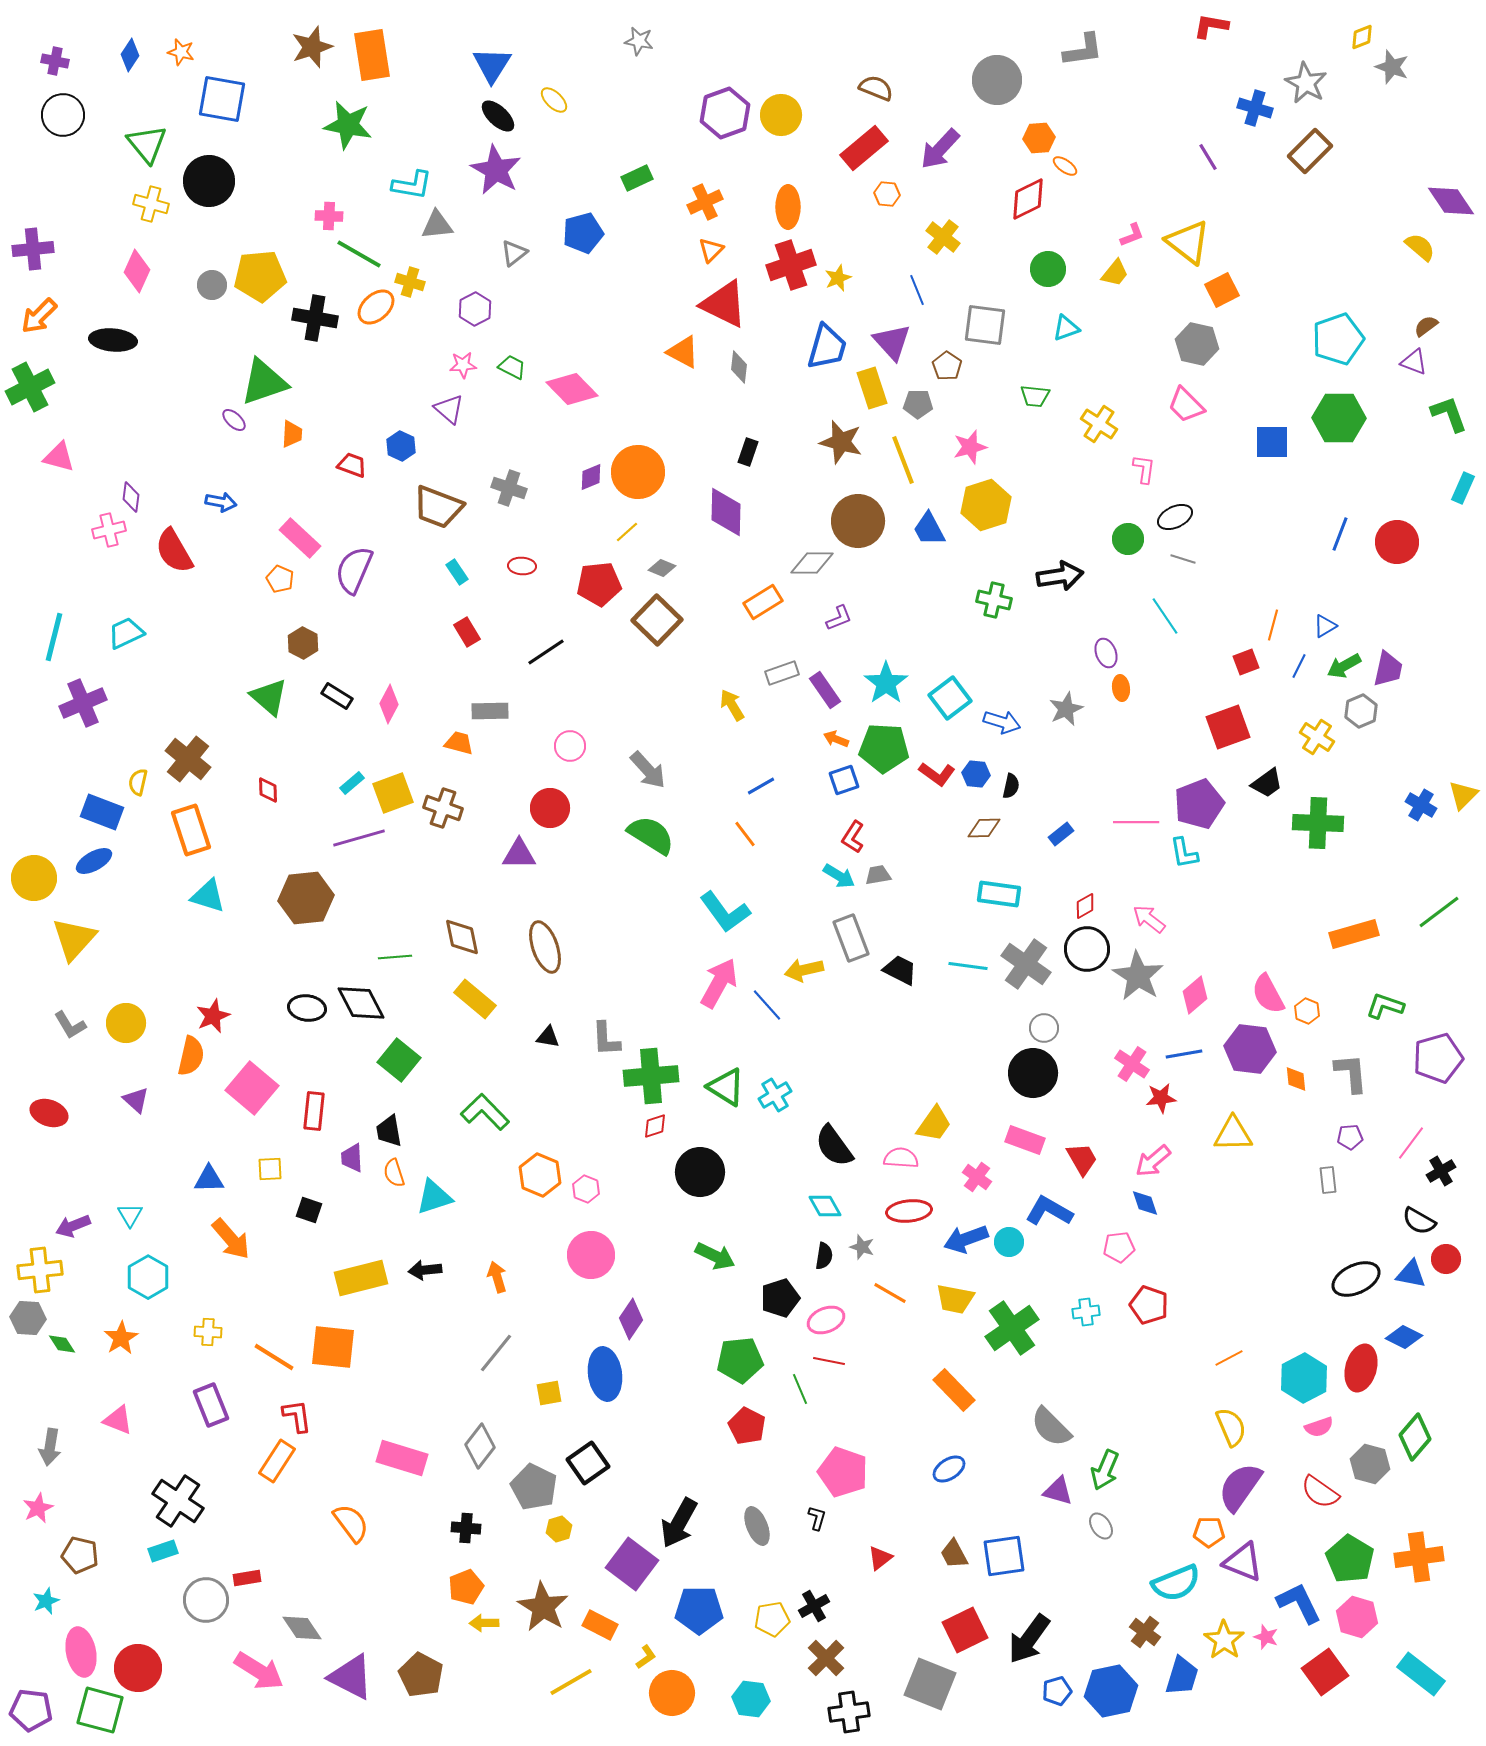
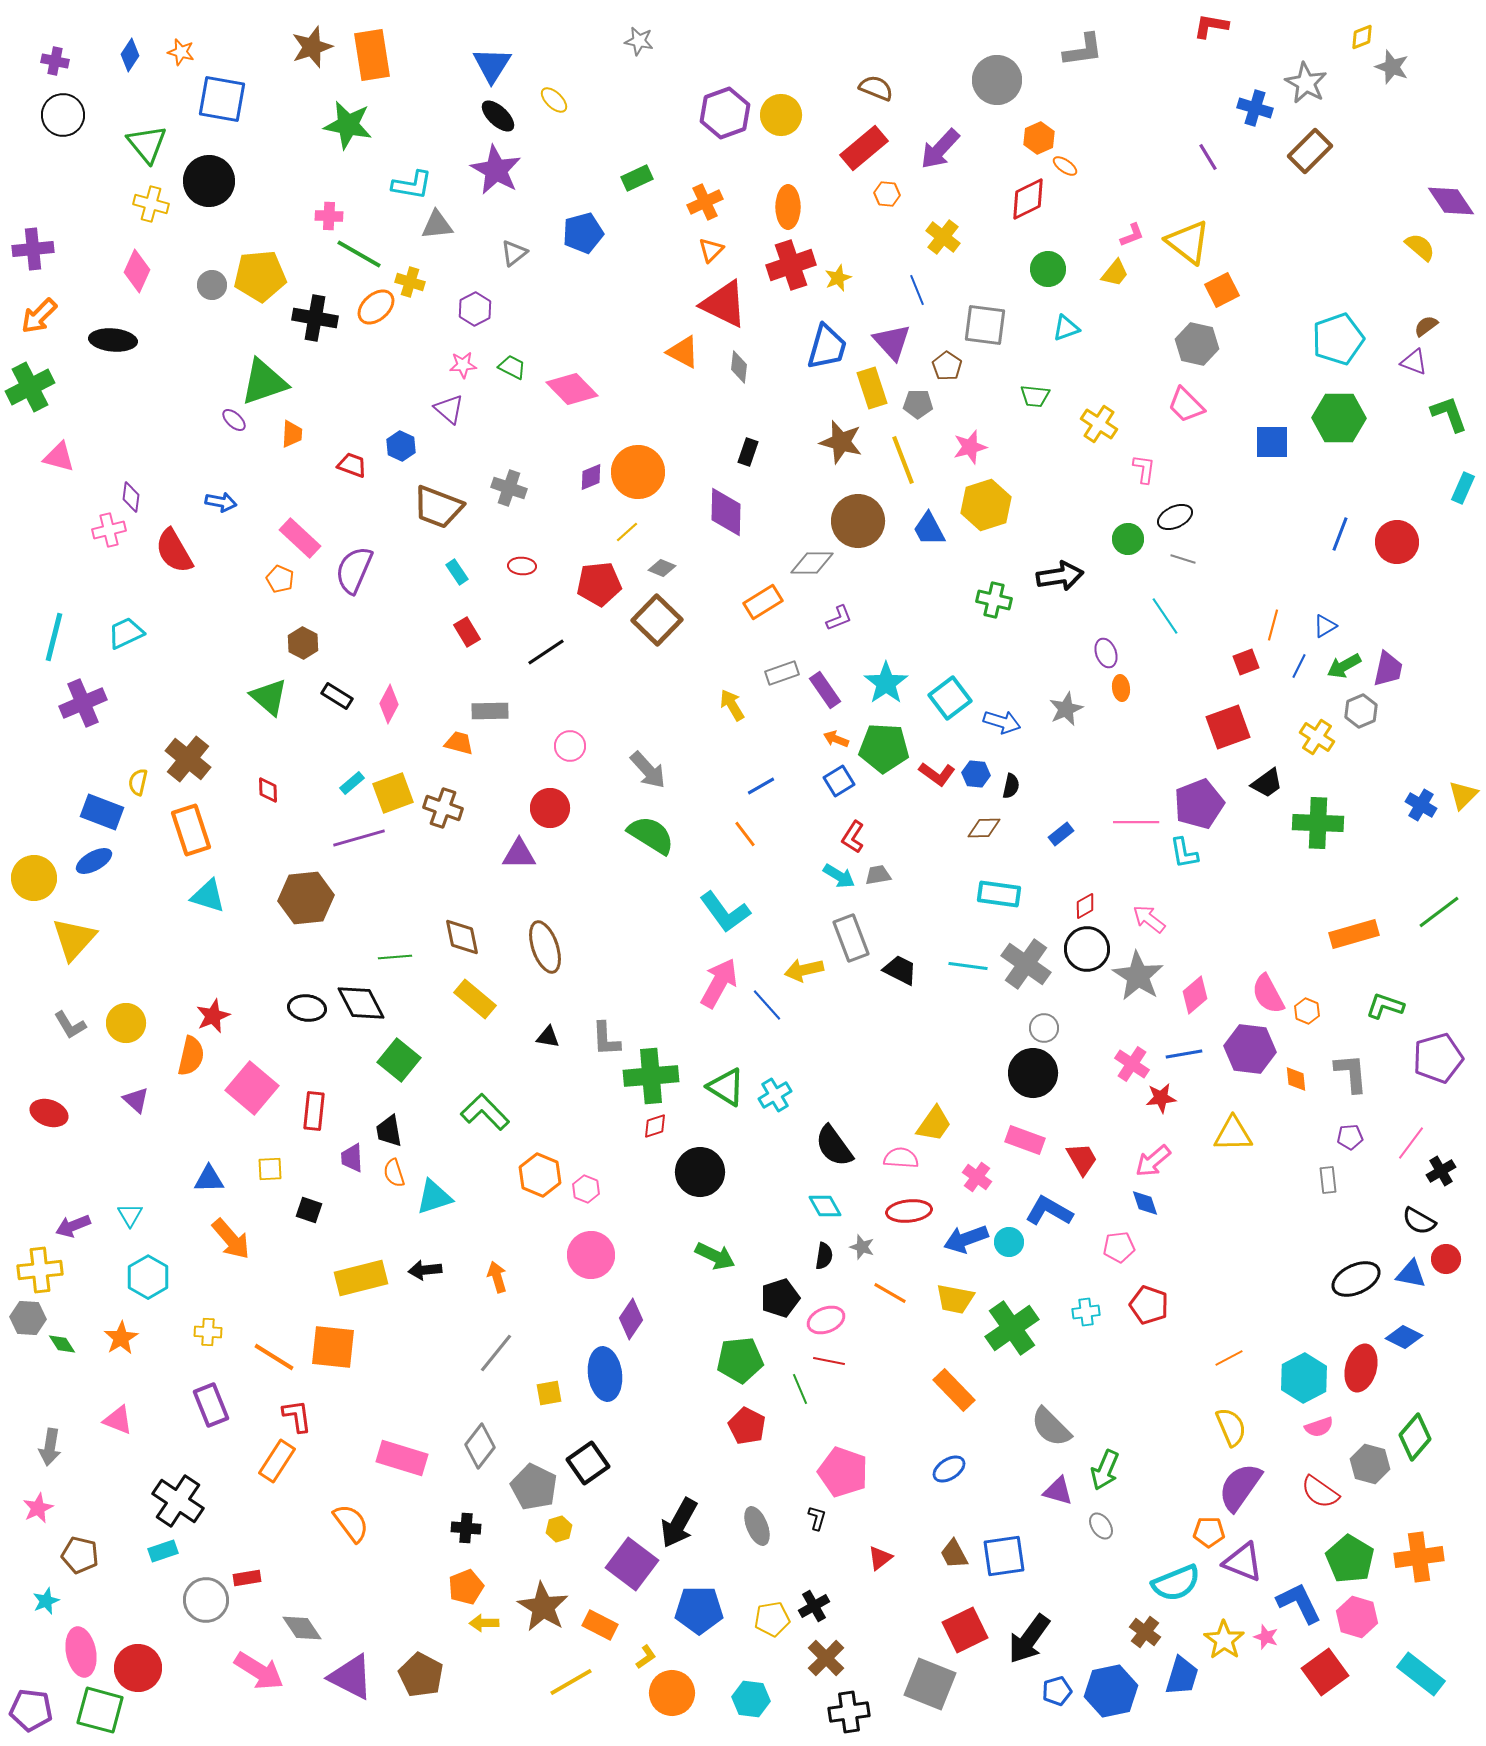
orange hexagon at (1039, 138): rotated 20 degrees counterclockwise
blue square at (844, 780): moved 5 px left, 1 px down; rotated 12 degrees counterclockwise
